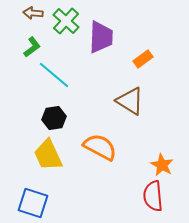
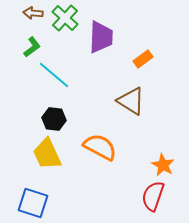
green cross: moved 1 px left, 3 px up
brown triangle: moved 1 px right
black hexagon: moved 1 px down; rotated 15 degrees clockwise
yellow trapezoid: moved 1 px left, 1 px up
orange star: moved 1 px right
red semicircle: rotated 24 degrees clockwise
